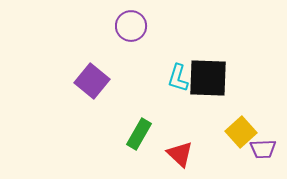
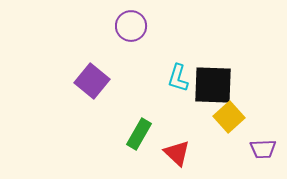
black square: moved 5 px right, 7 px down
yellow square: moved 12 px left, 15 px up
red triangle: moved 3 px left, 1 px up
